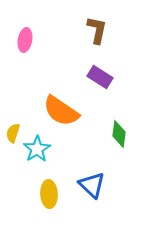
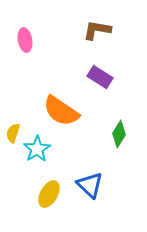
brown L-shape: rotated 92 degrees counterclockwise
pink ellipse: rotated 20 degrees counterclockwise
green diamond: rotated 24 degrees clockwise
blue triangle: moved 2 px left
yellow ellipse: rotated 32 degrees clockwise
